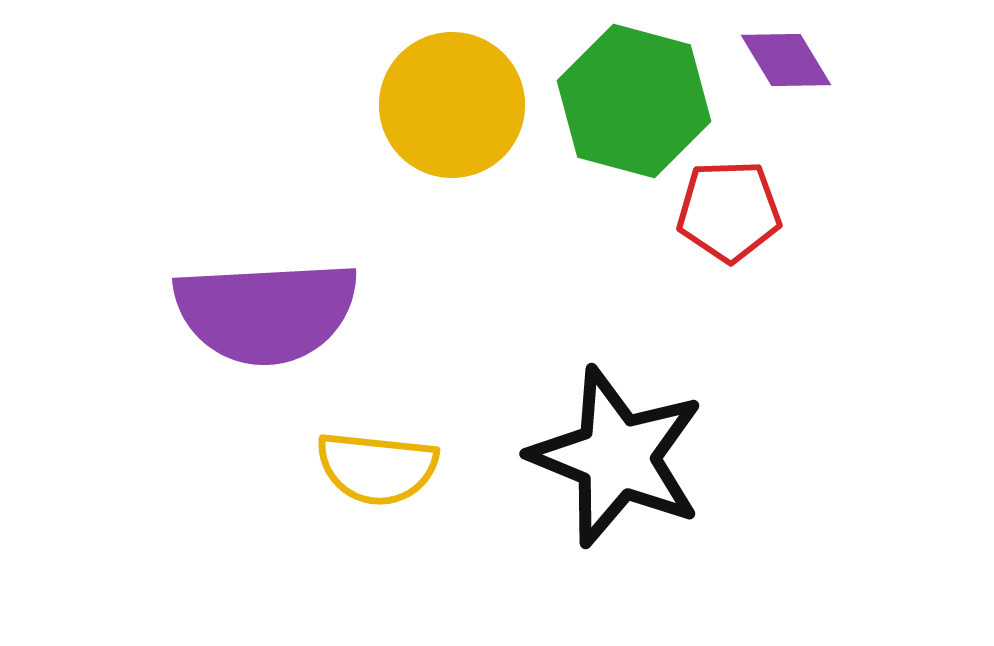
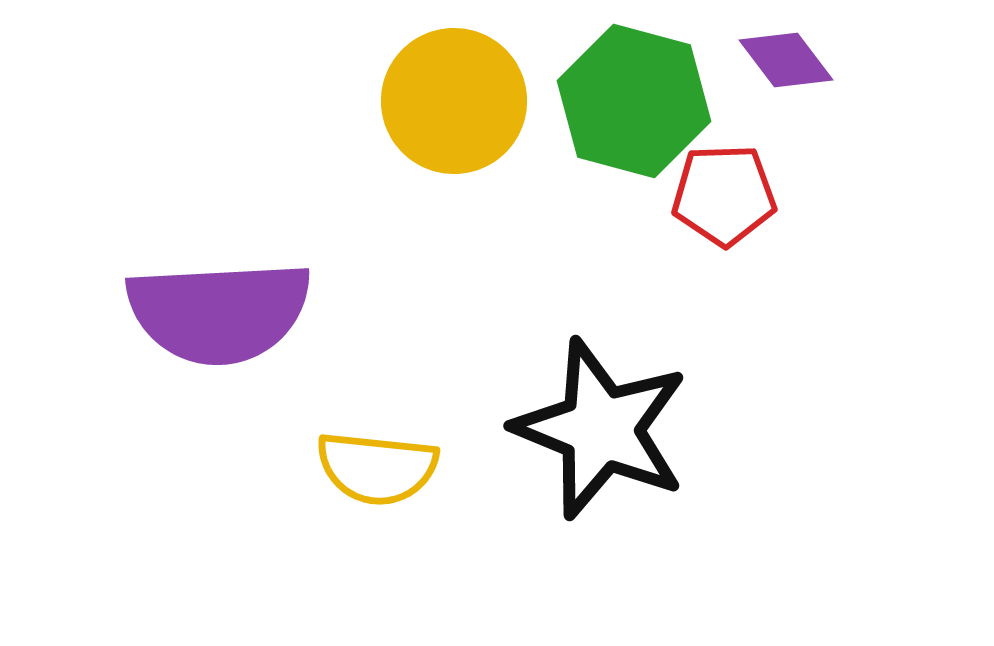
purple diamond: rotated 6 degrees counterclockwise
yellow circle: moved 2 px right, 4 px up
red pentagon: moved 5 px left, 16 px up
purple semicircle: moved 47 px left
black star: moved 16 px left, 28 px up
